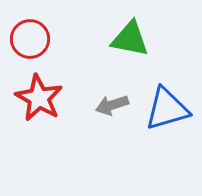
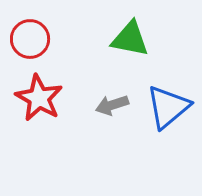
blue triangle: moved 1 px right, 2 px up; rotated 24 degrees counterclockwise
